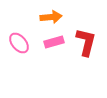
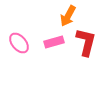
orange arrow: moved 17 px right, 1 px up; rotated 125 degrees clockwise
